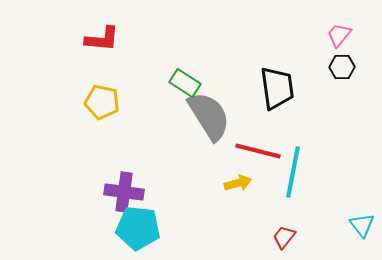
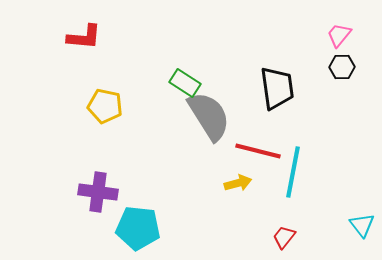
red L-shape: moved 18 px left, 2 px up
yellow pentagon: moved 3 px right, 4 px down
purple cross: moved 26 px left
